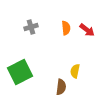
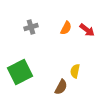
orange semicircle: rotated 32 degrees clockwise
brown semicircle: rotated 21 degrees clockwise
